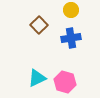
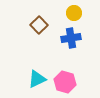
yellow circle: moved 3 px right, 3 px down
cyan triangle: moved 1 px down
